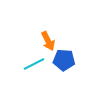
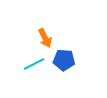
orange arrow: moved 3 px left, 3 px up
